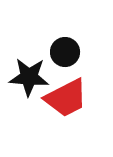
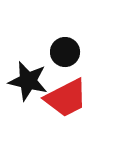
black star: moved 1 px left, 4 px down; rotated 9 degrees clockwise
